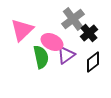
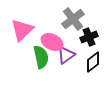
black cross: moved 4 px down; rotated 18 degrees clockwise
